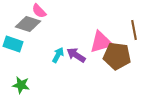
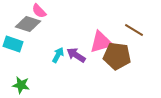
brown line: rotated 48 degrees counterclockwise
